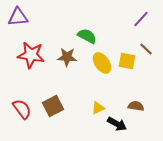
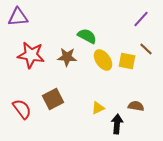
yellow ellipse: moved 1 px right, 3 px up
brown square: moved 7 px up
black arrow: rotated 114 degrees counterclockwise
